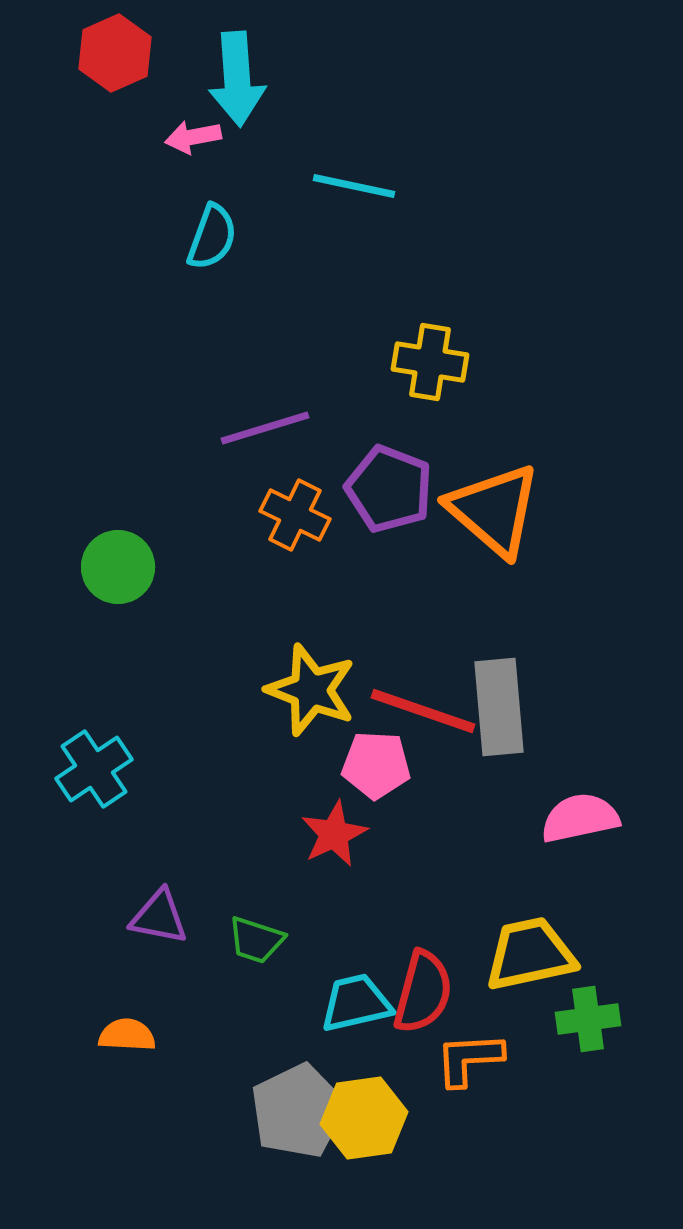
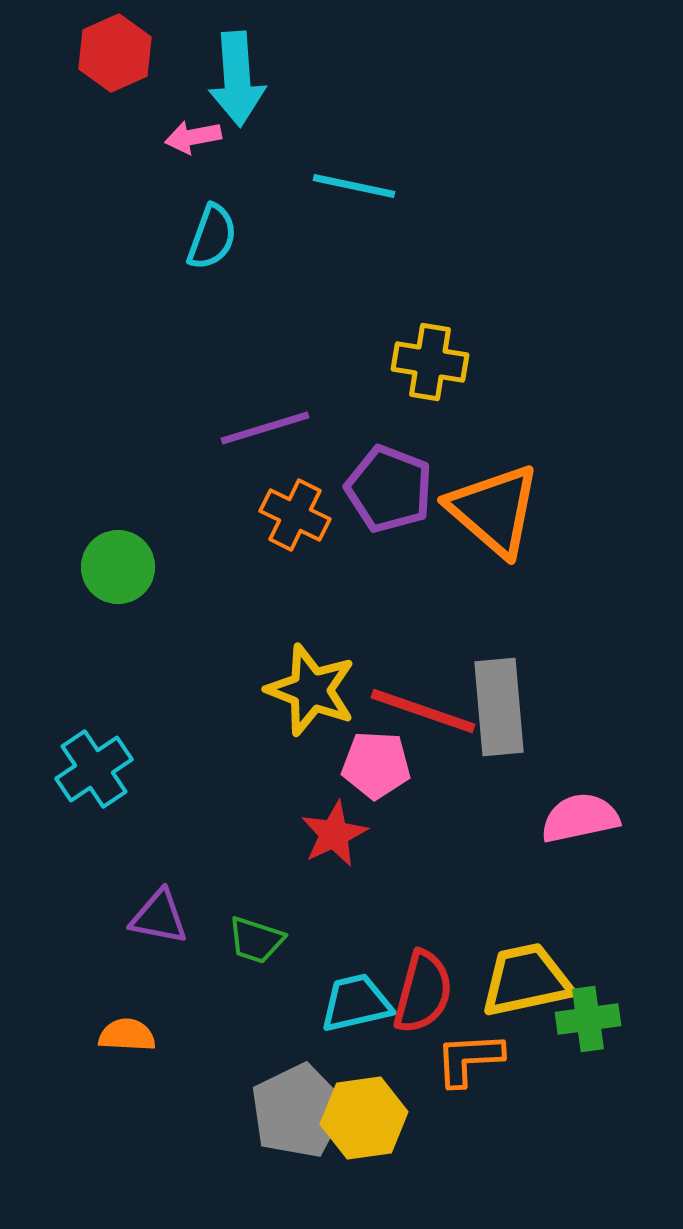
yellow trapezoid: moved 4 px left, 26 px down
